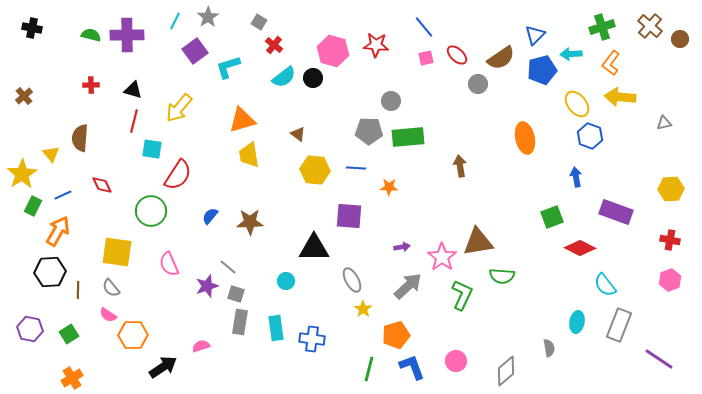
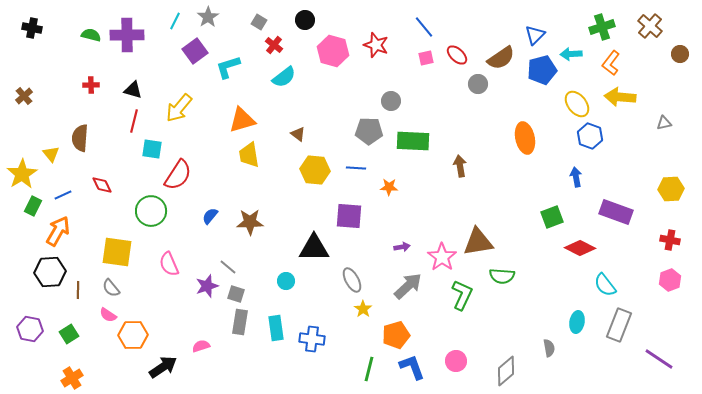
brown circle at (680, 39): moved 15 px down
red star at (376, 45): rotated 15 degrees clockwise
black circle at (313, 78): moved 8 px left, 58 px up
green rectangle at (408, 137): moved 5 px right, 4 px down; rotated 8 degrees clockwise
